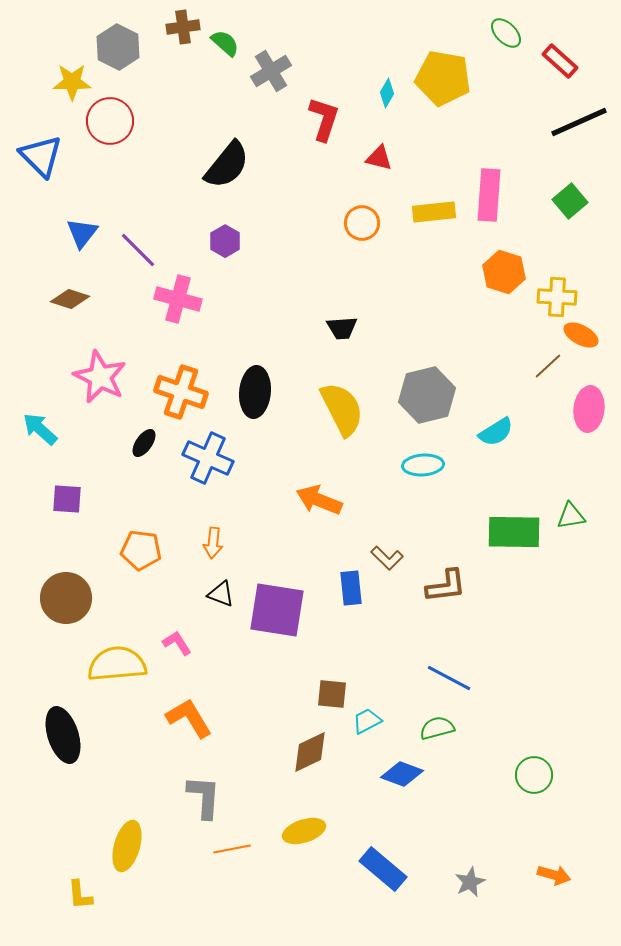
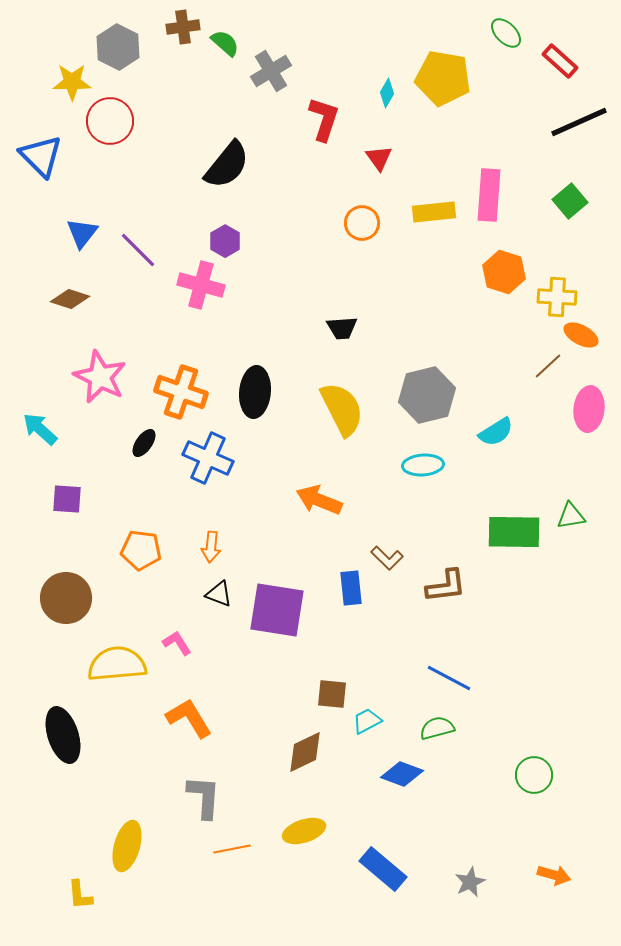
red triangle at (379, 158): rotated 40 degrees clockwise
pink cross at (178, 299): moved 23 px right, 14 px up
orange arrow at (213, 543): moved 2 px left, 4 px down
black triangle at (221, 594): moved 2 px left
brown diamond at (310, 752): moved 5 px left
